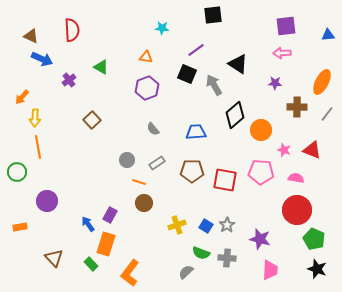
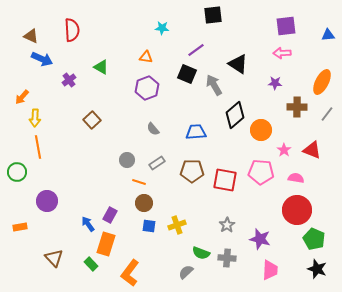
pink star at (284, 150): rotated 16 degrees clockwise
blue square at (206, 226): moved 57 px left; rotated 24 degrees counterclockwise
